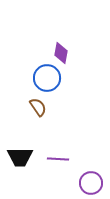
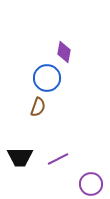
purple diamond: moved 3 px right, 1 px up
brown semicircle: rotated 54 degrees clockwise
purple line: rotated 30 degrees counterclockwise
purple circle: moved 1 px down
